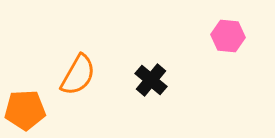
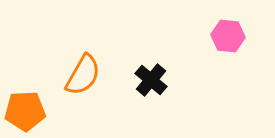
orange semicircle: moved 5 px right
orange pentagon: moved 1 px down
